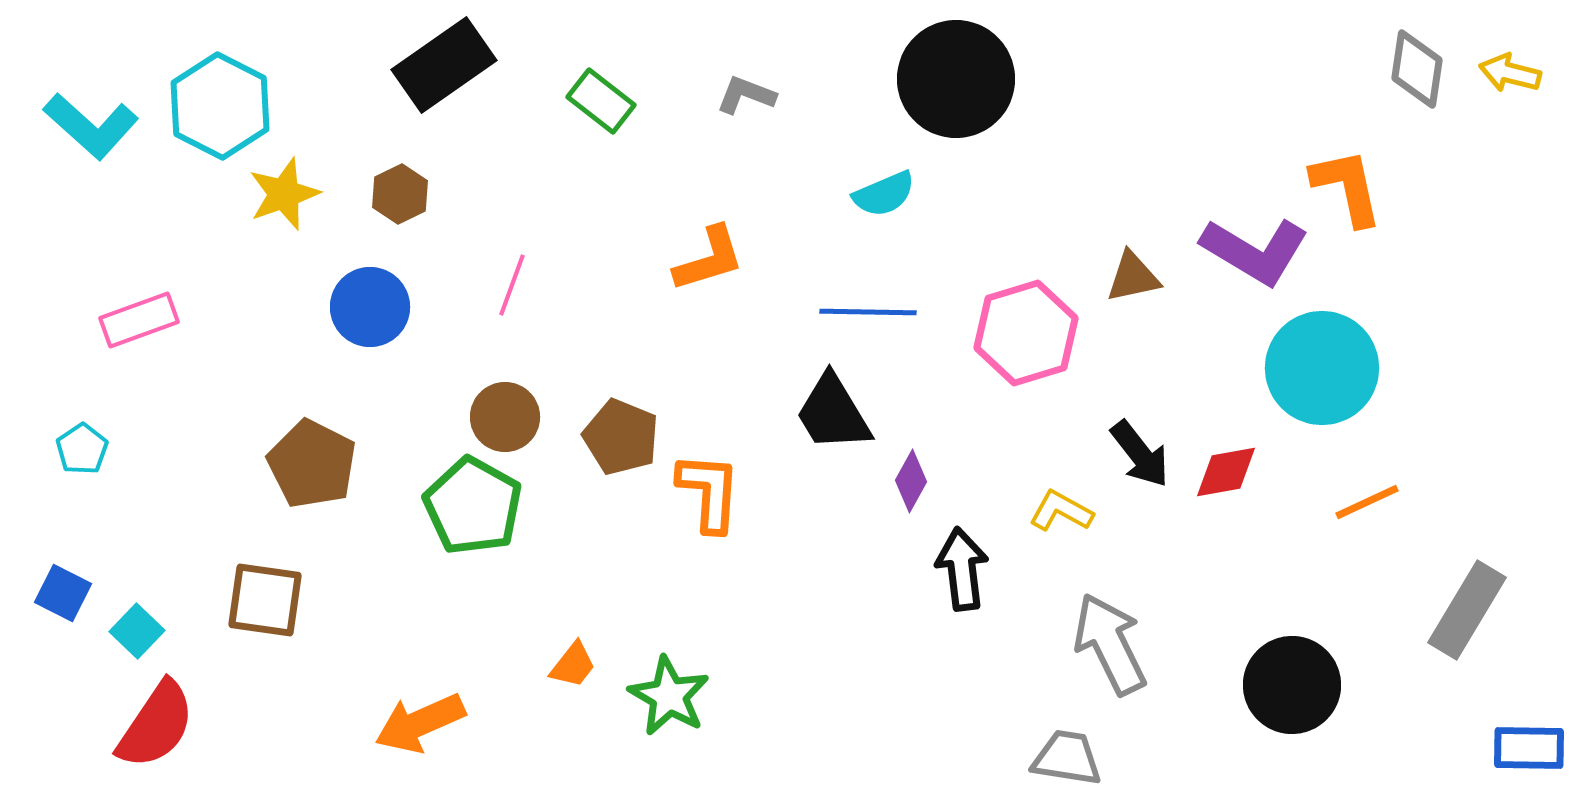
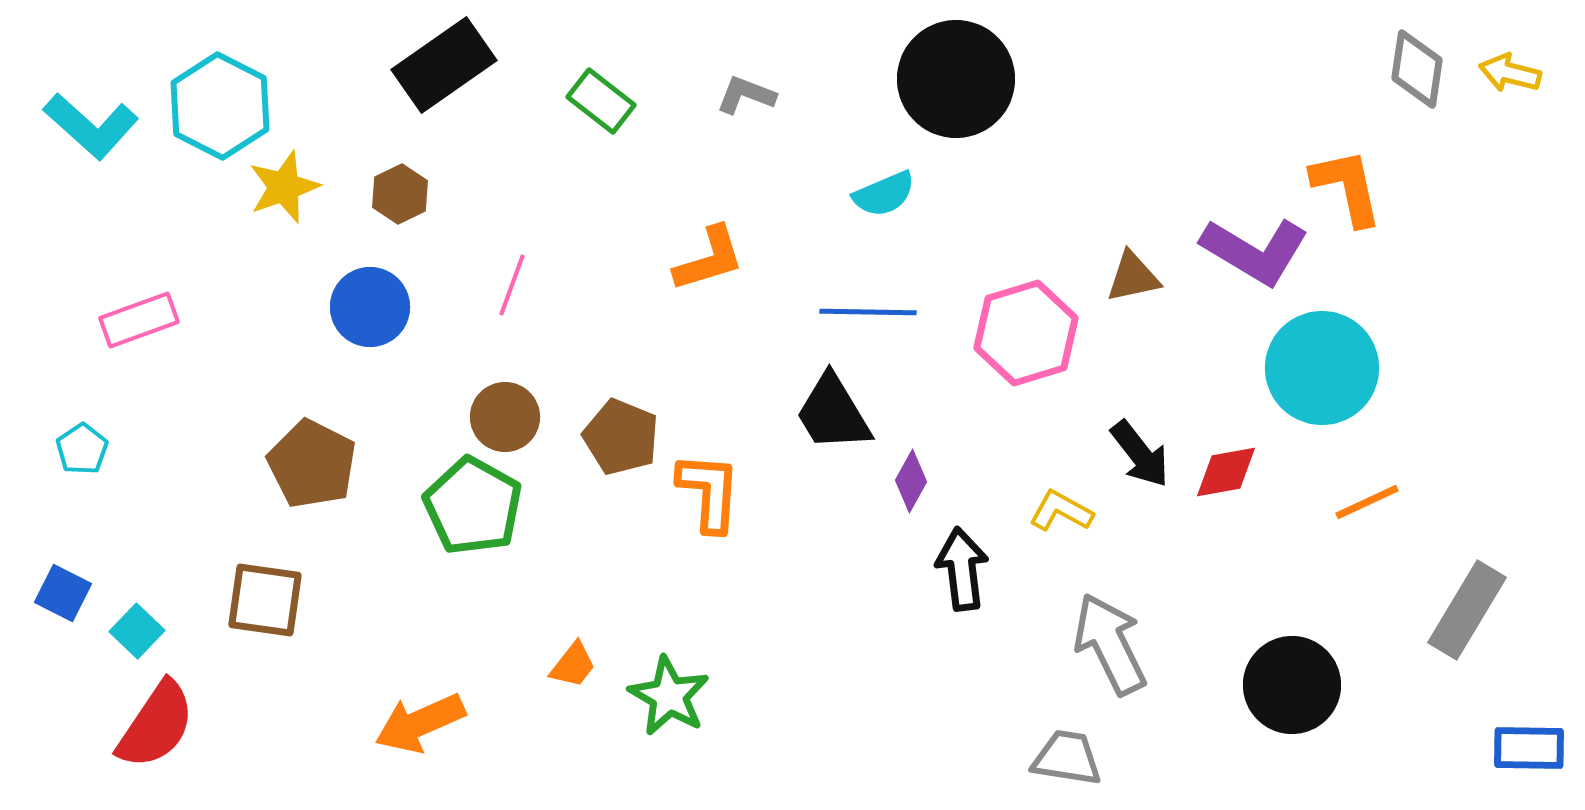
yellow star at (284, 194): moved 7 px up
